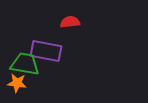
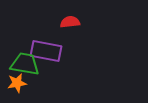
orange star: rotated 18 degrees counterclockwise
